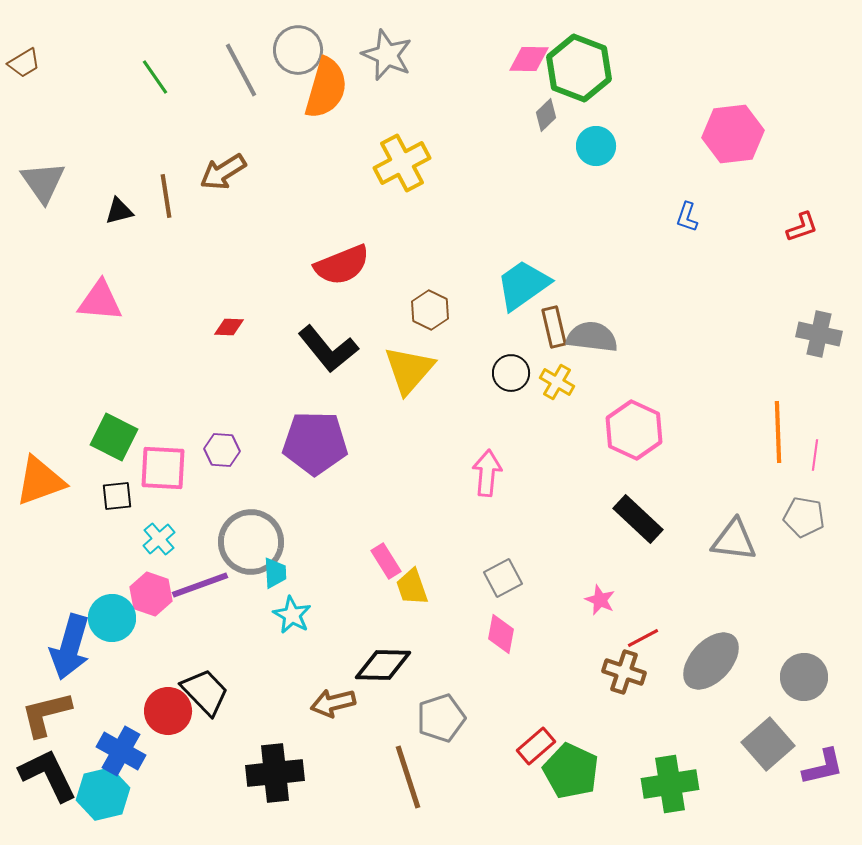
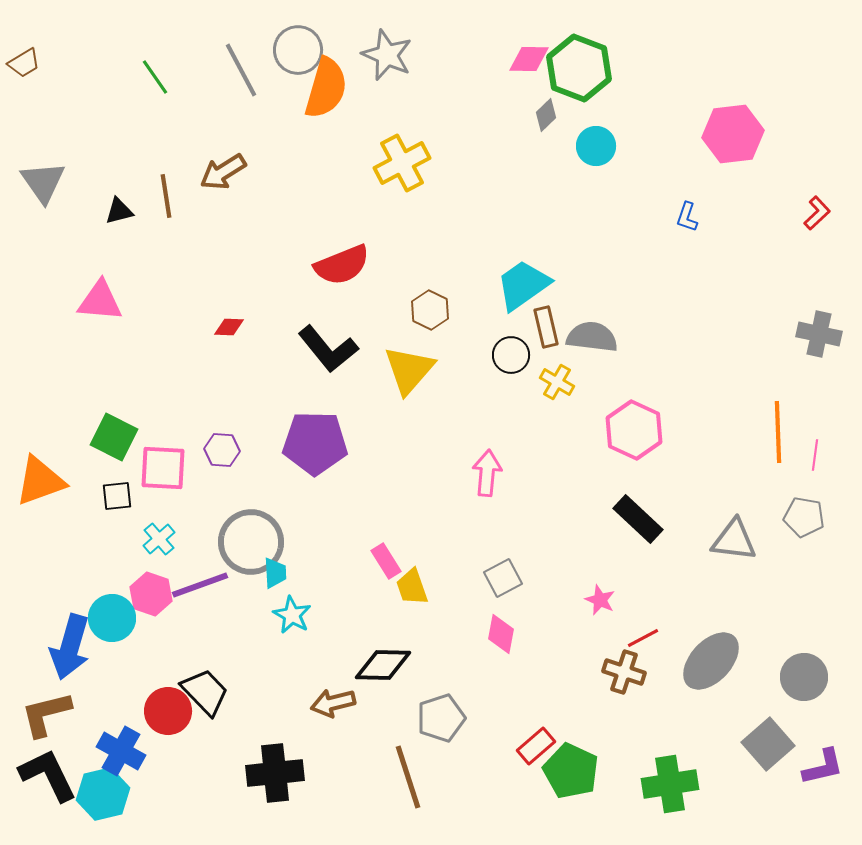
red L-shape at (802, 227): moved 15 px right, 14 px up; rotated 24 degrees counterclockwise
brown rectangle at (554, 327): moved 8 px left
black circle at (511, 373): moved 18 px up
